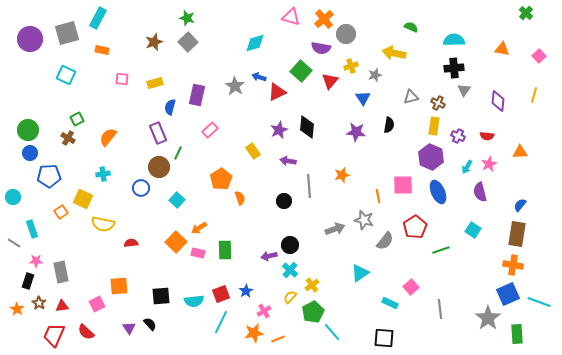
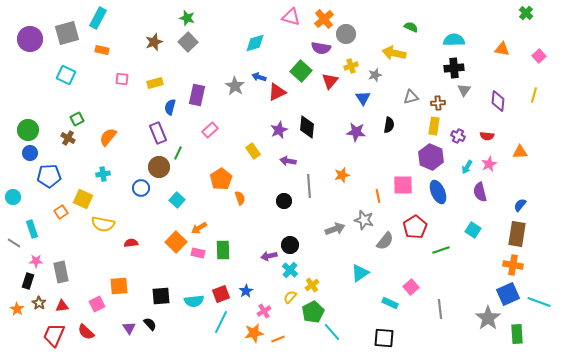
brown cross at (438, 103): rotated 32 degrees counterclockwise
green rectangle at (225, 250): moved 2 px left
